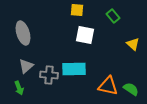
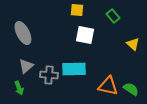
gray ellipse: rotated 10 degrees counterclockwise
